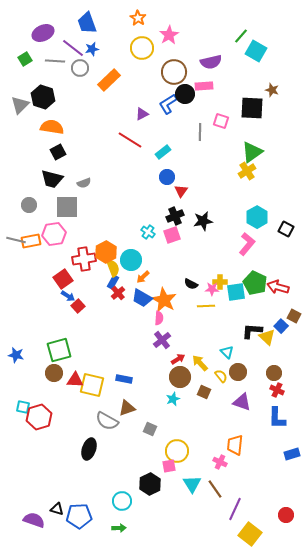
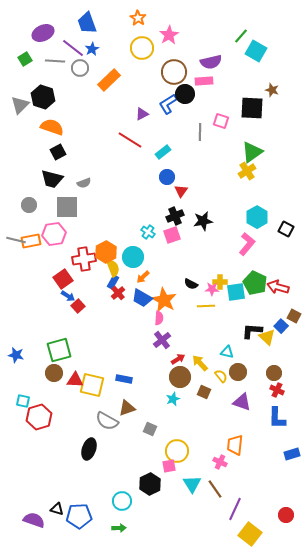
blue star at (92, 49): rotated 16 degrees counterclockwise
pink rectangle at (204, 86): moved 5 px up
orange semicircle at (52, 127): rotated 10 degrees clockwise
cyan circle at (131, 260): moved 2 px right, 3 px up
cyan triangle at (227, 352): rotated 32 degrees counterclockwise
cyan square at (23, 407): moved 6 px up
